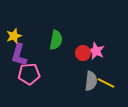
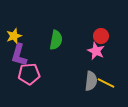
red circle: moved 18 px right, 17 px up
